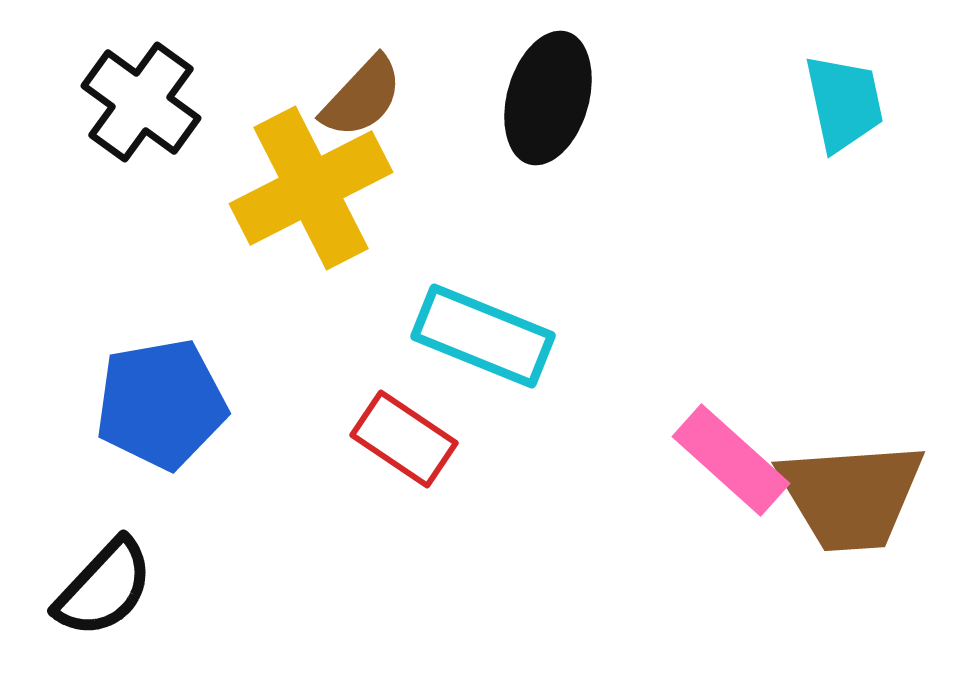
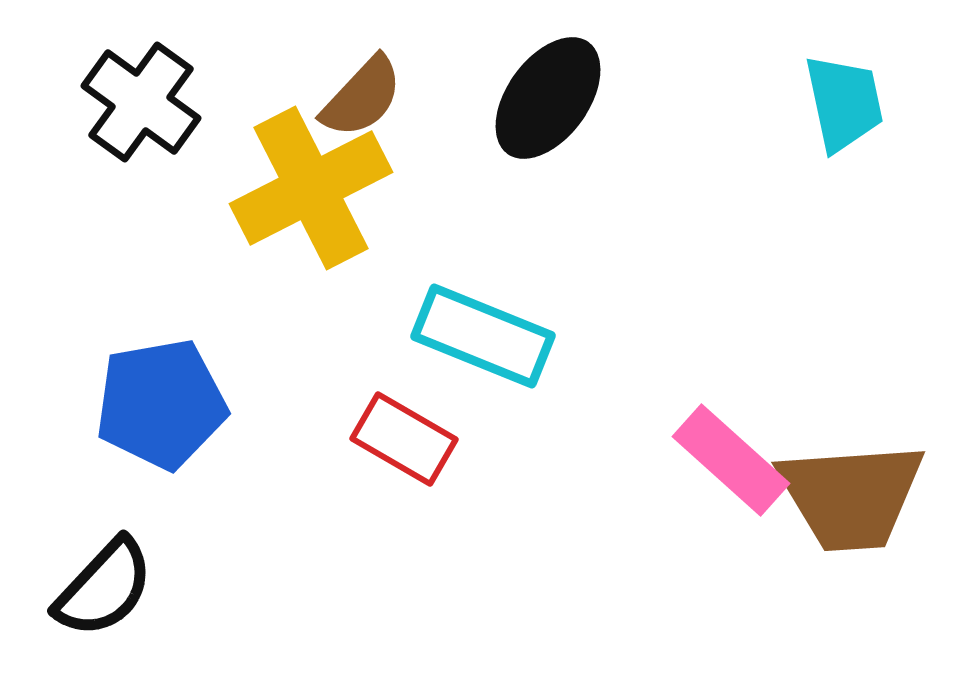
black ellipse: rotated 20 degrees clockwise
red rectangle: rotated 4 degrees counterclockwise
